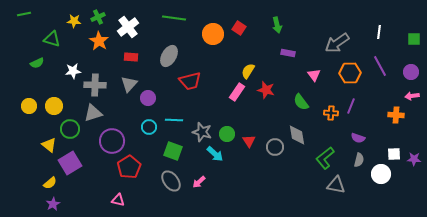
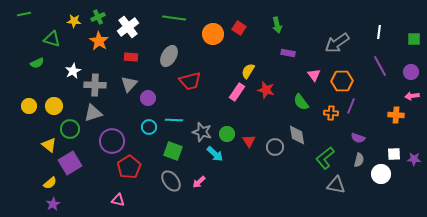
white star at (73, 71): rotated 21 degrees counterclockwise
orange hexagon at (350, 73): moved 8 px left, 8 px down
